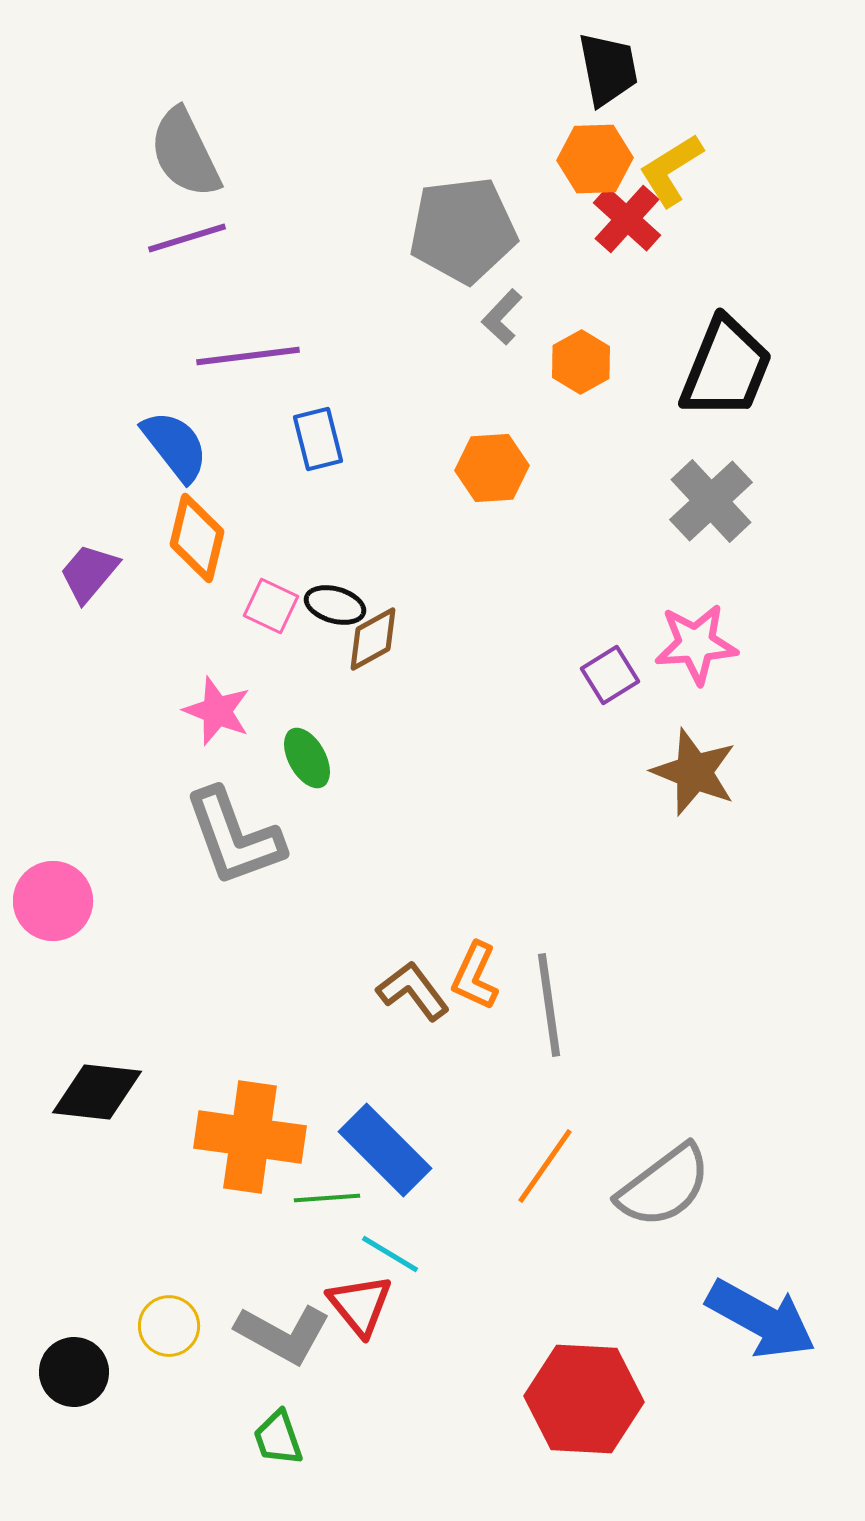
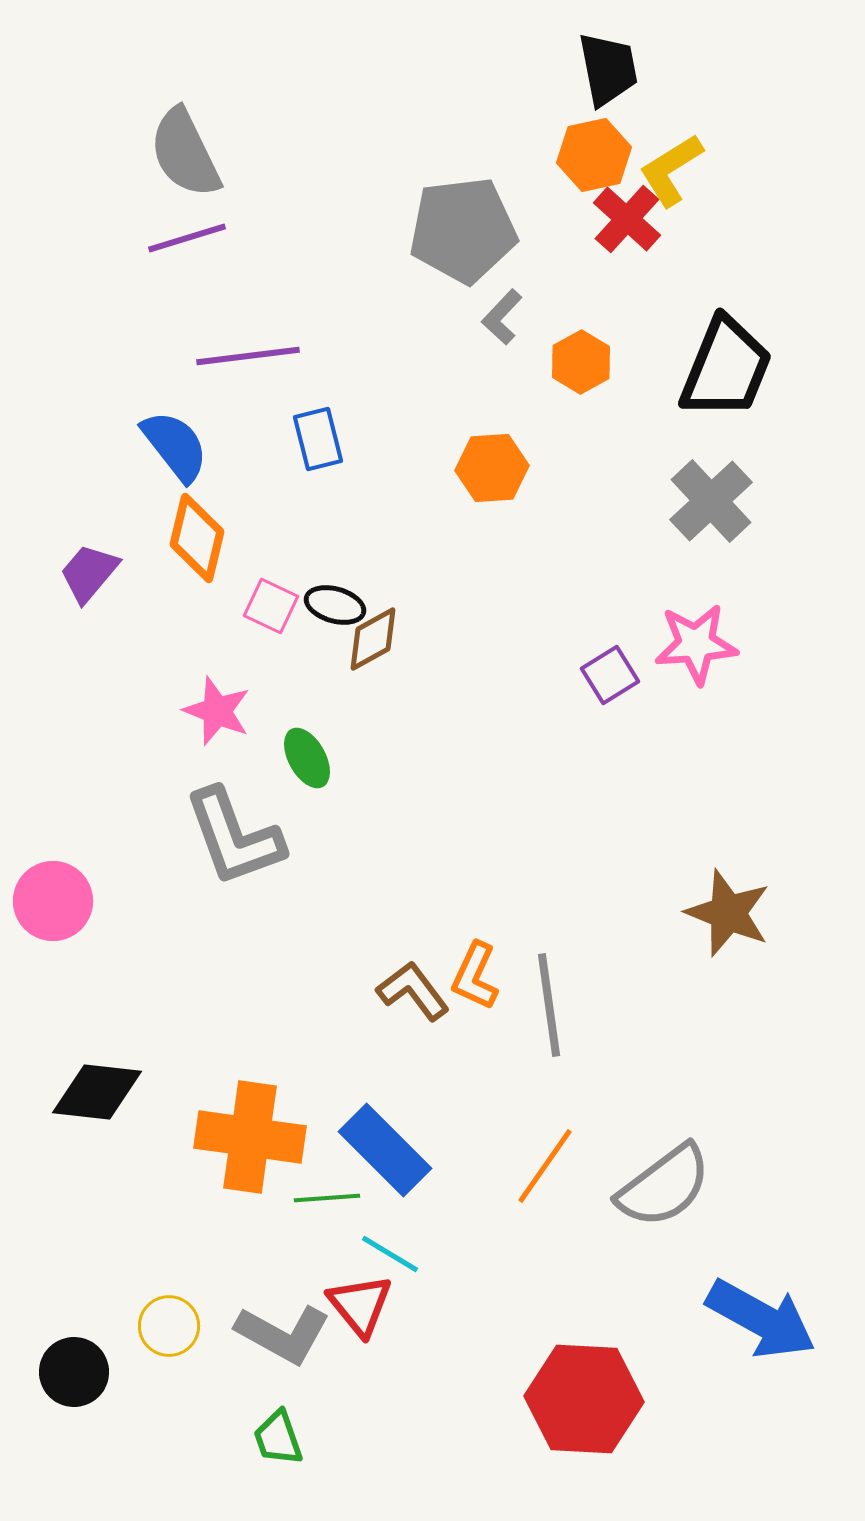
orange hexagon at (595, 159): moved 1 px left, 4 px up; rotated 10 degrees counterclockwise
brown star at (694, 772): moved 34 px right, 141 px down
